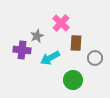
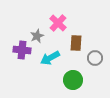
pink cross: moved 3 px left
